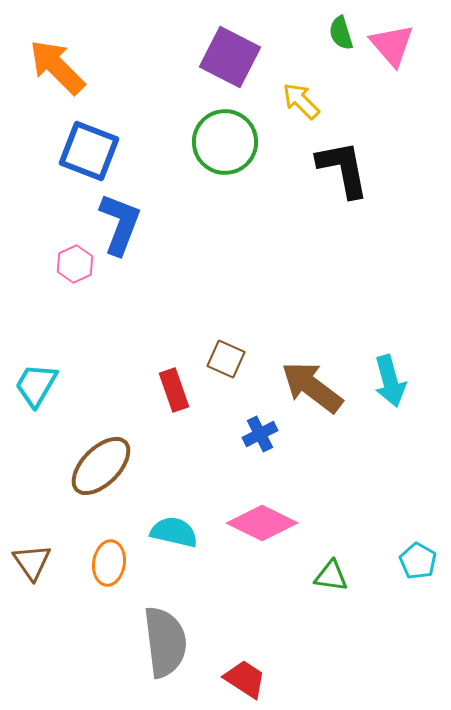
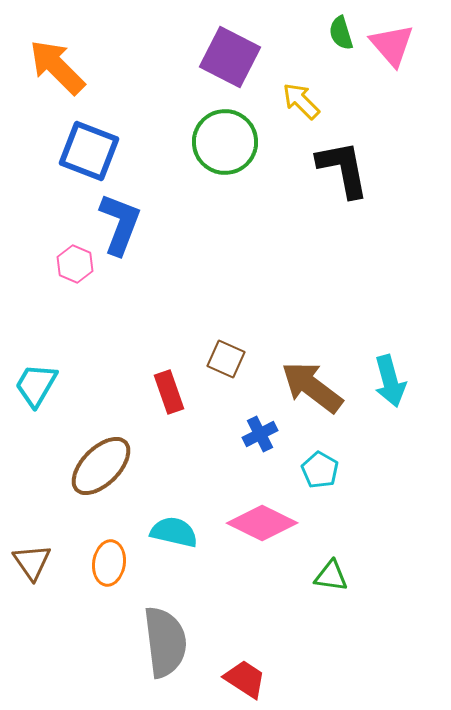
pink hexagon: rotated 12 degrees counterclockwise
red rectangle: moved 5 px left, 2 px down
cyan pentagon: moved 98 px left, 91 px up
